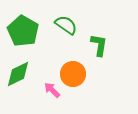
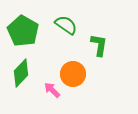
green diamond: moved 3 px right, 1 px up; rotated 20 degrees counterclockwise
